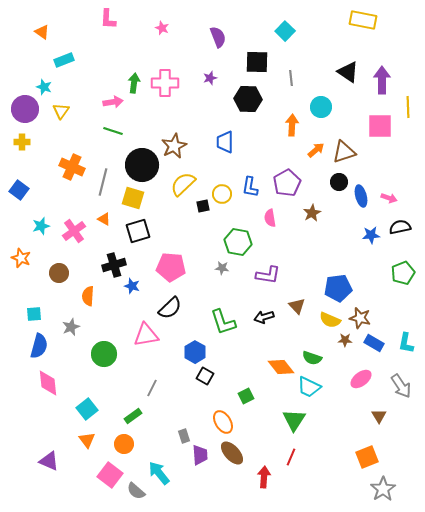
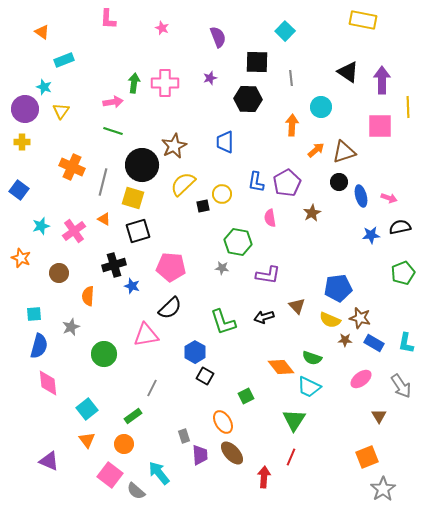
blue L-shape at (250, 187): moved 6 px right, 5 px up
